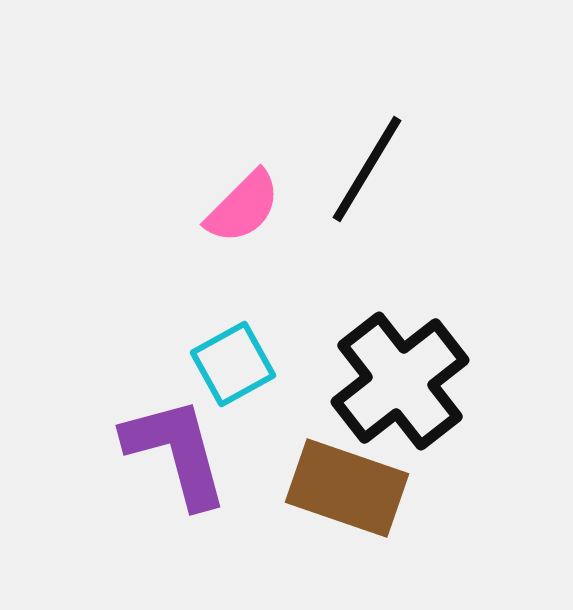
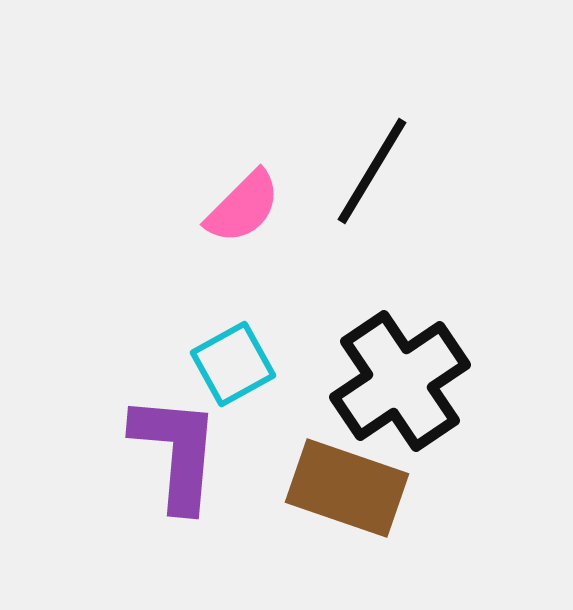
black line: moved 5 px right, 2 px down
black cross: rotated 4 degrees clockwise
purple L-shape: rotated 20 degrees clockwise
